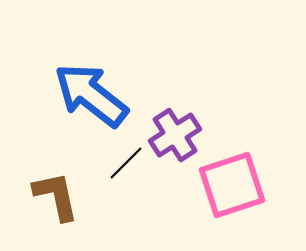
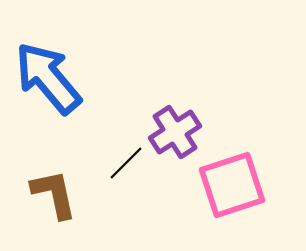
blue arrow: moved 43 px left, 17 px up; rotated 12 degrees clockwise
purple cross: moved 3 px up
brown L-shape: moved 2 px left, 2 px up
